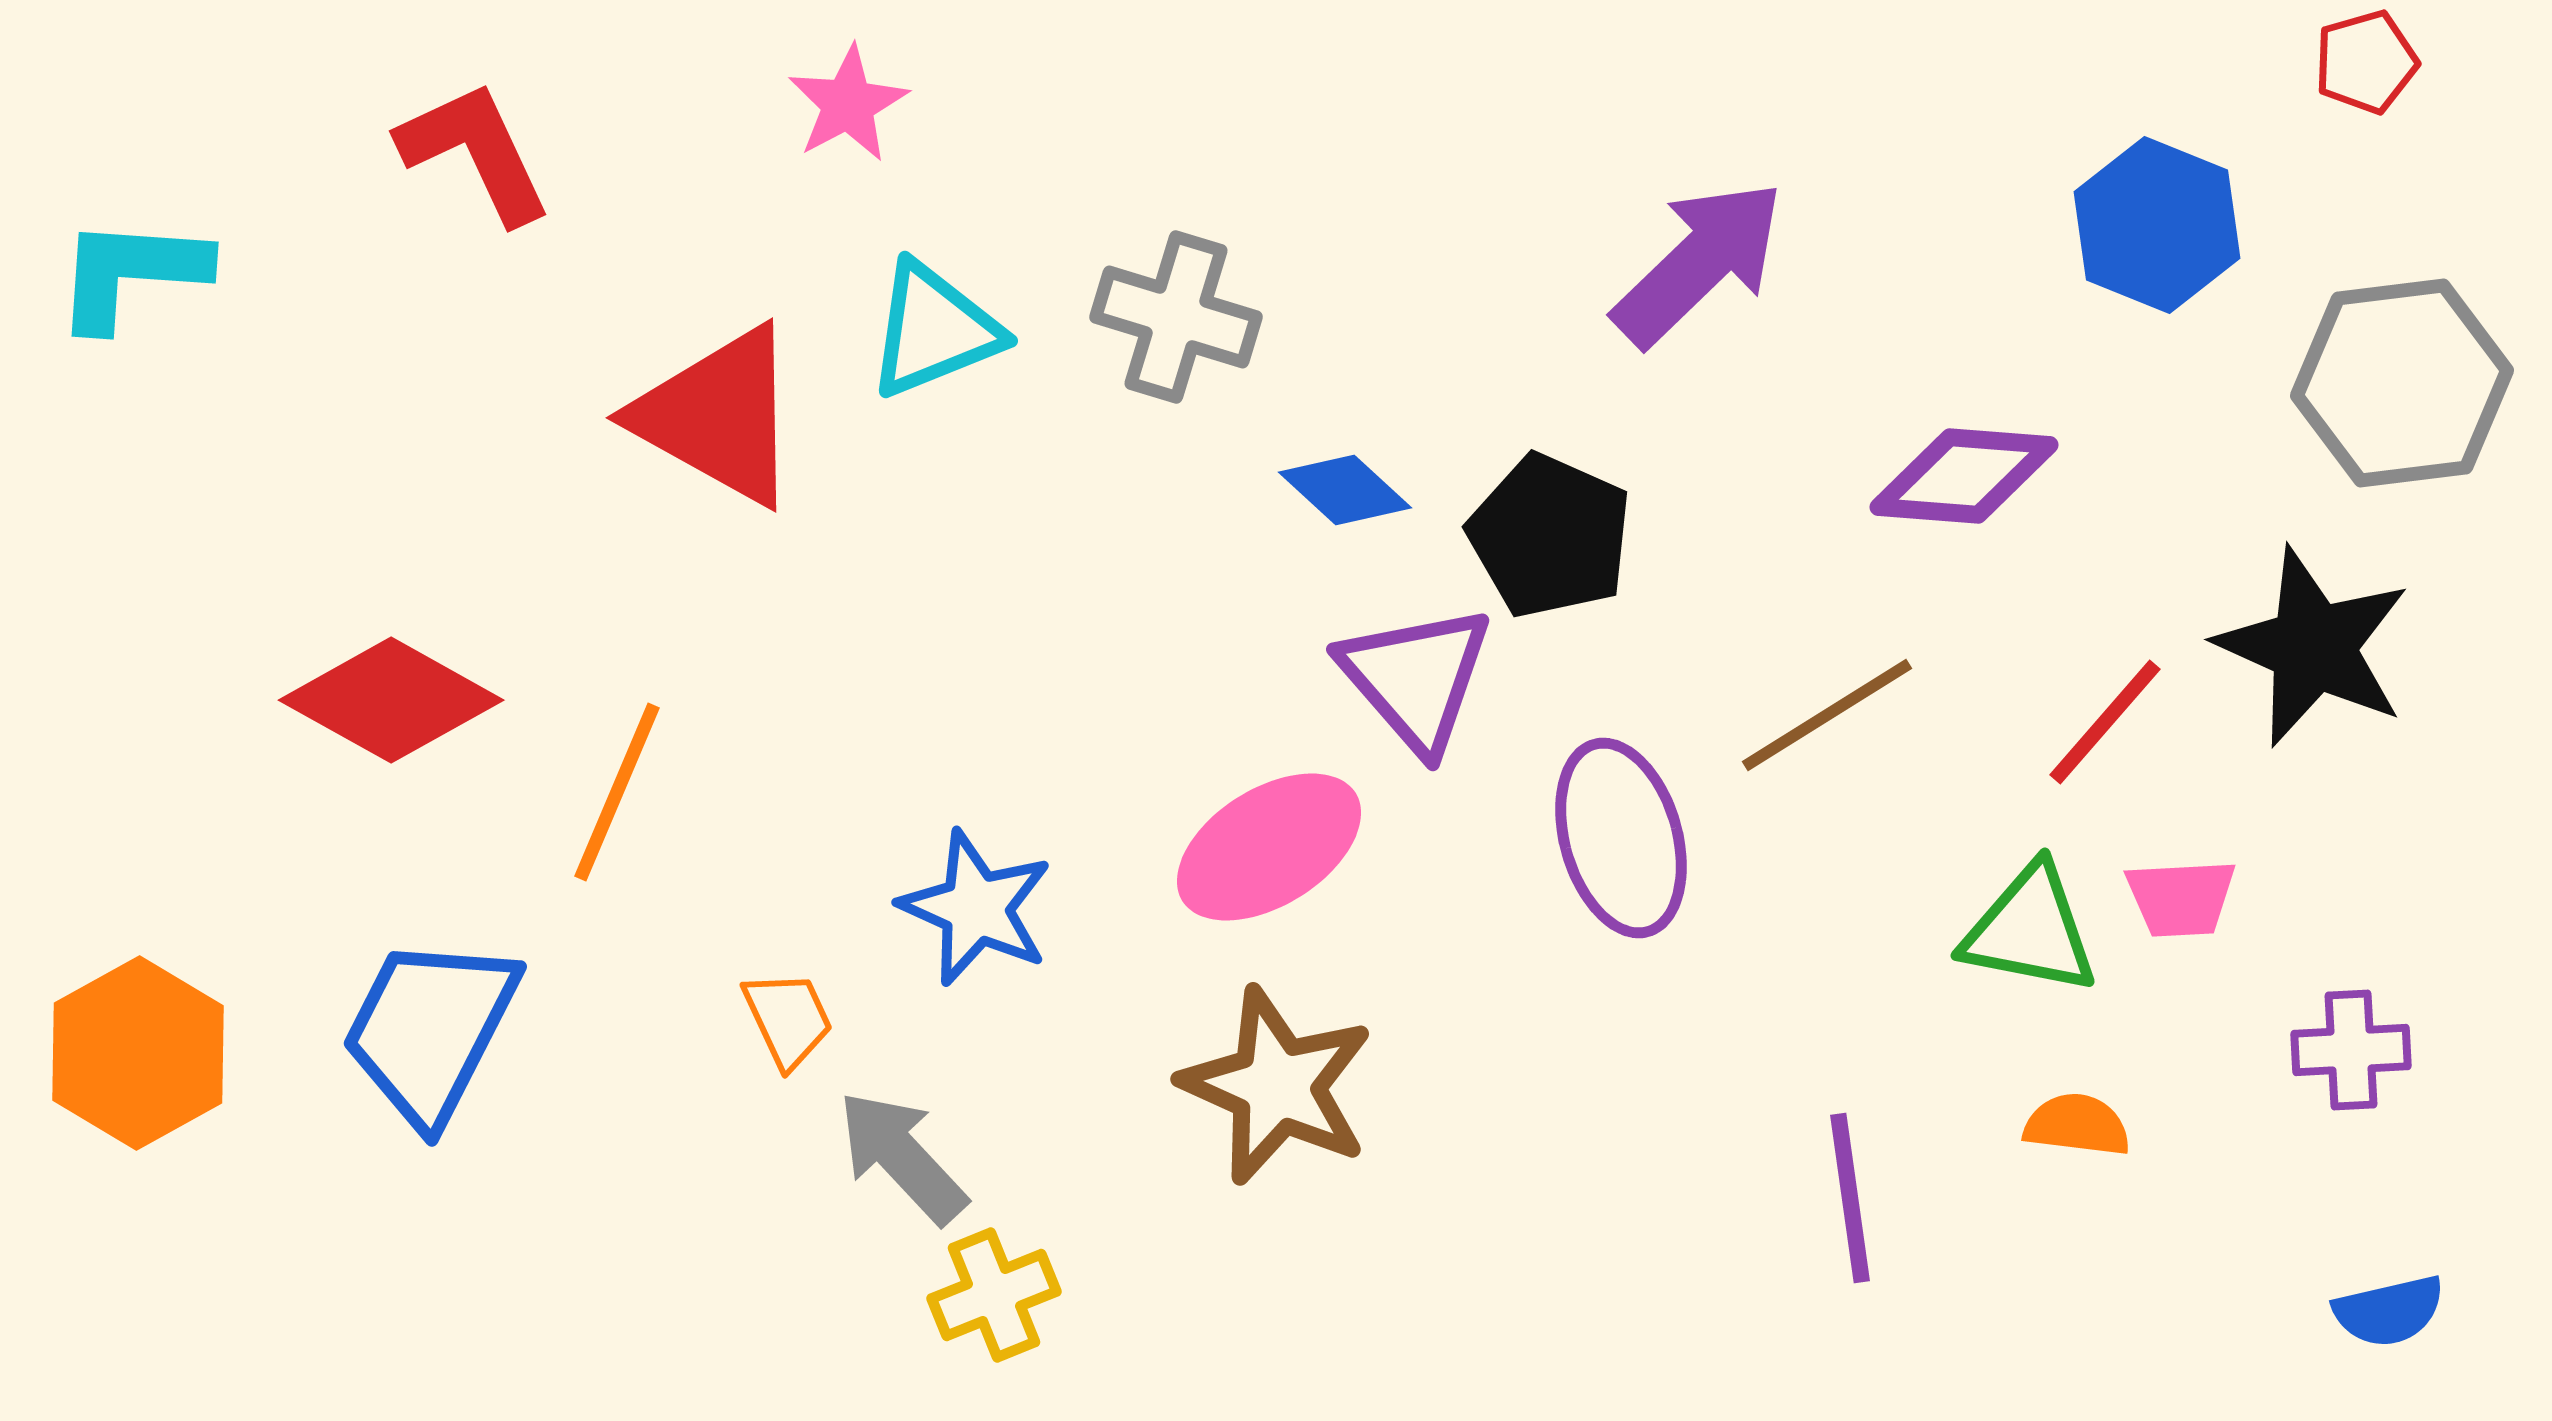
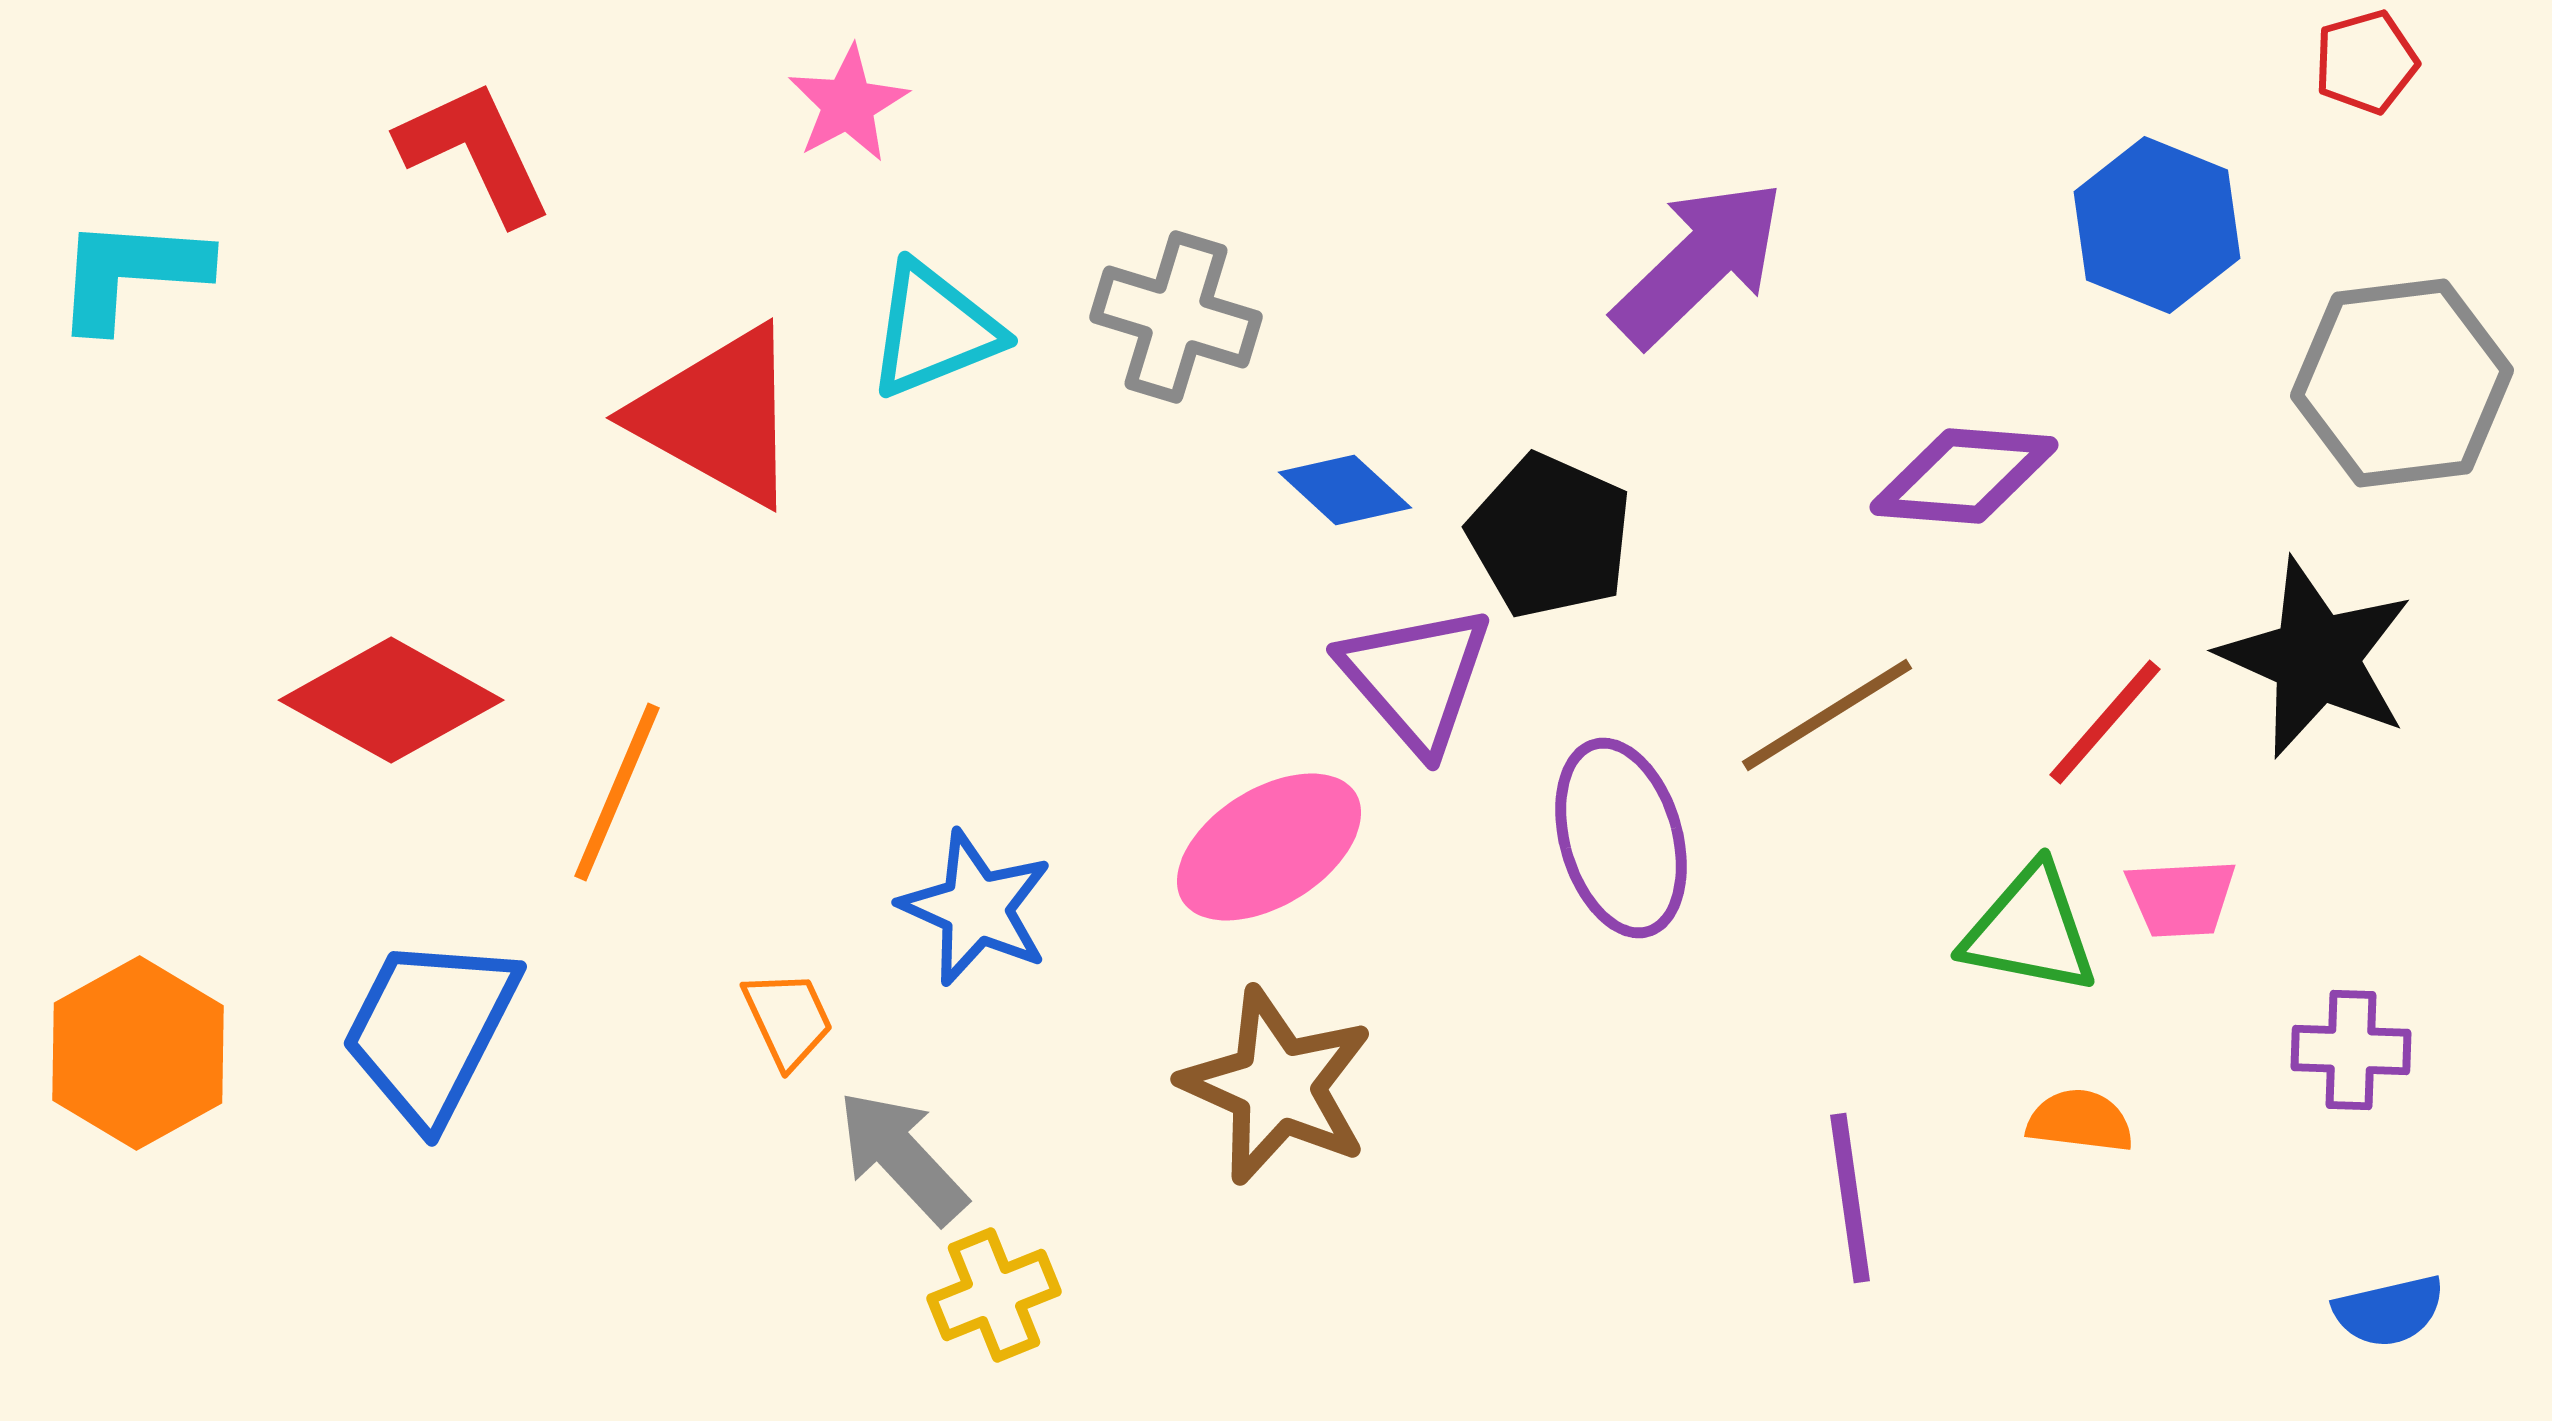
black star: moved 3 px right, 11 px down
purple cross: rotated 5 degrees clockwise
orange semicircle: moved 3 px right, 4 px up
